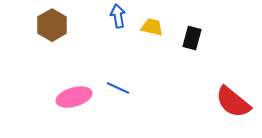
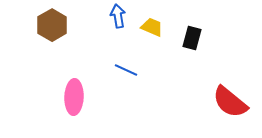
yellow trapezoid: rotated 10 degrees clockwise
blue line: moved 8 px right, 18 px up
pink ellipse: rotated 72 degrees counterclockwise
red semicircle: moved 3 px left
